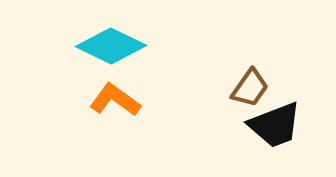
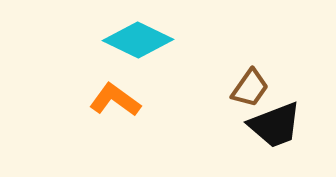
cyan diamond: moved 27 px right, 6 px up
